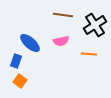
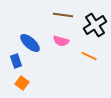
pink semicircle: rotated 28 degrees clockwise
orange line: moved 2 px down; rotated 21 degrees clockwise
blue rectangle: rotated 40 degrees counterclockwise
orange square: moved 2 px right, 2 px down
